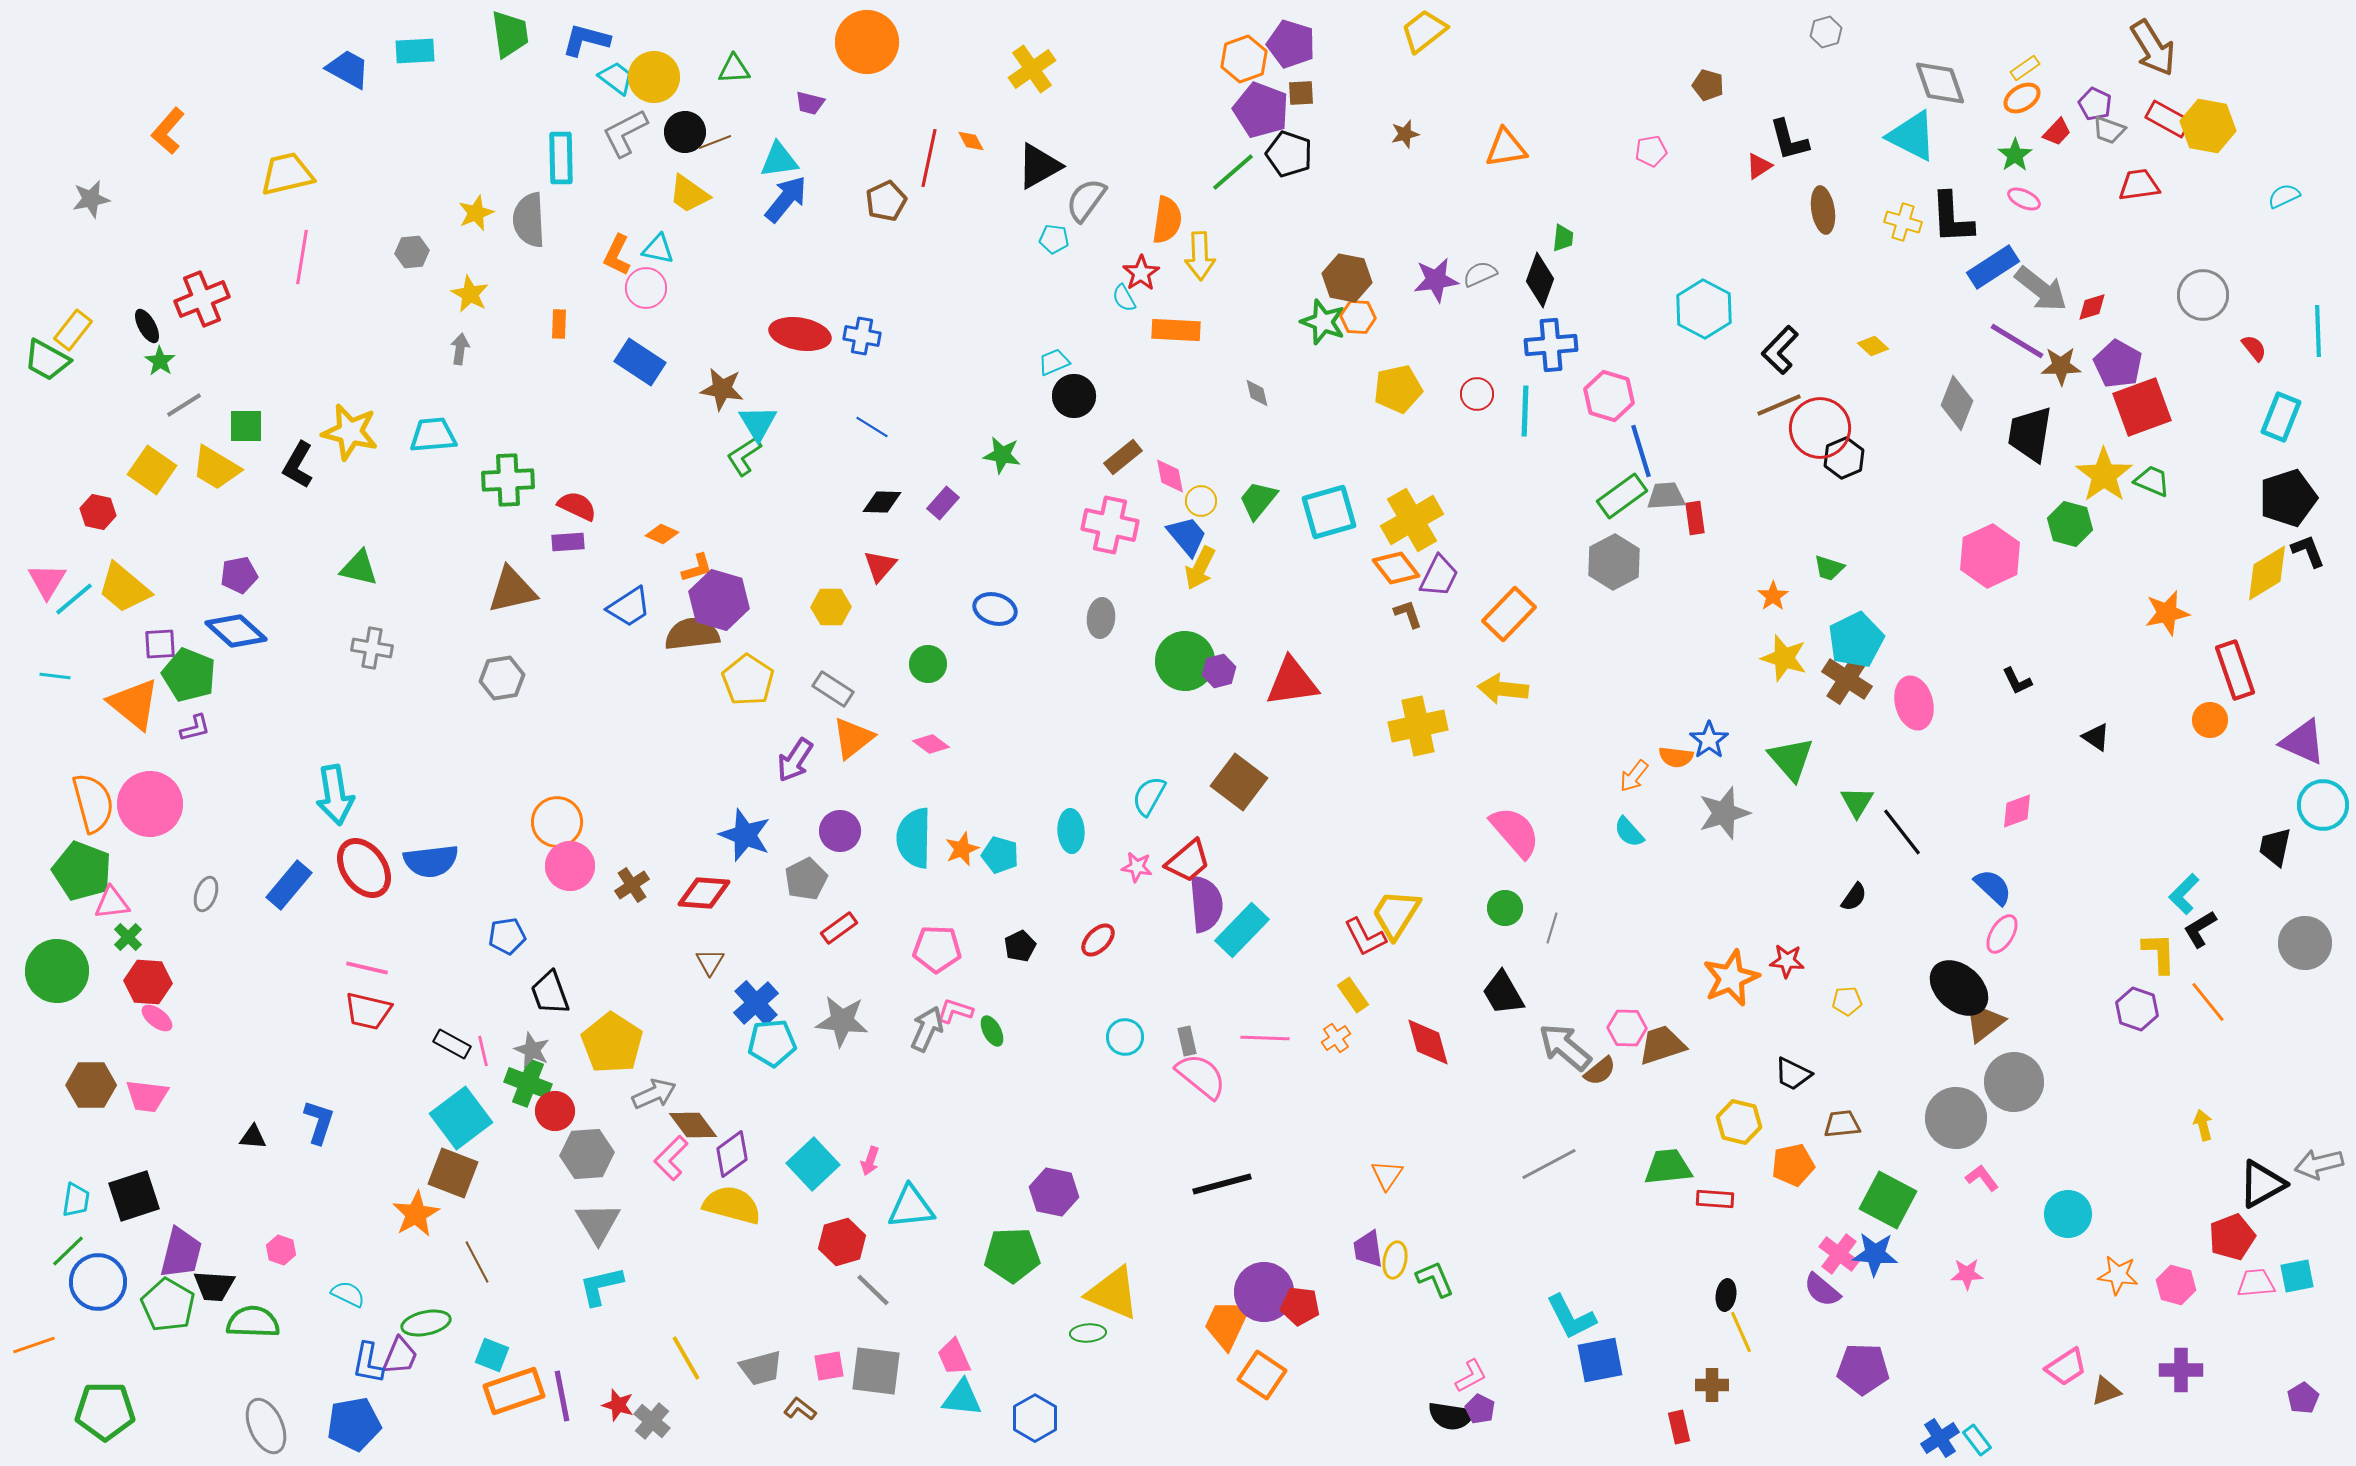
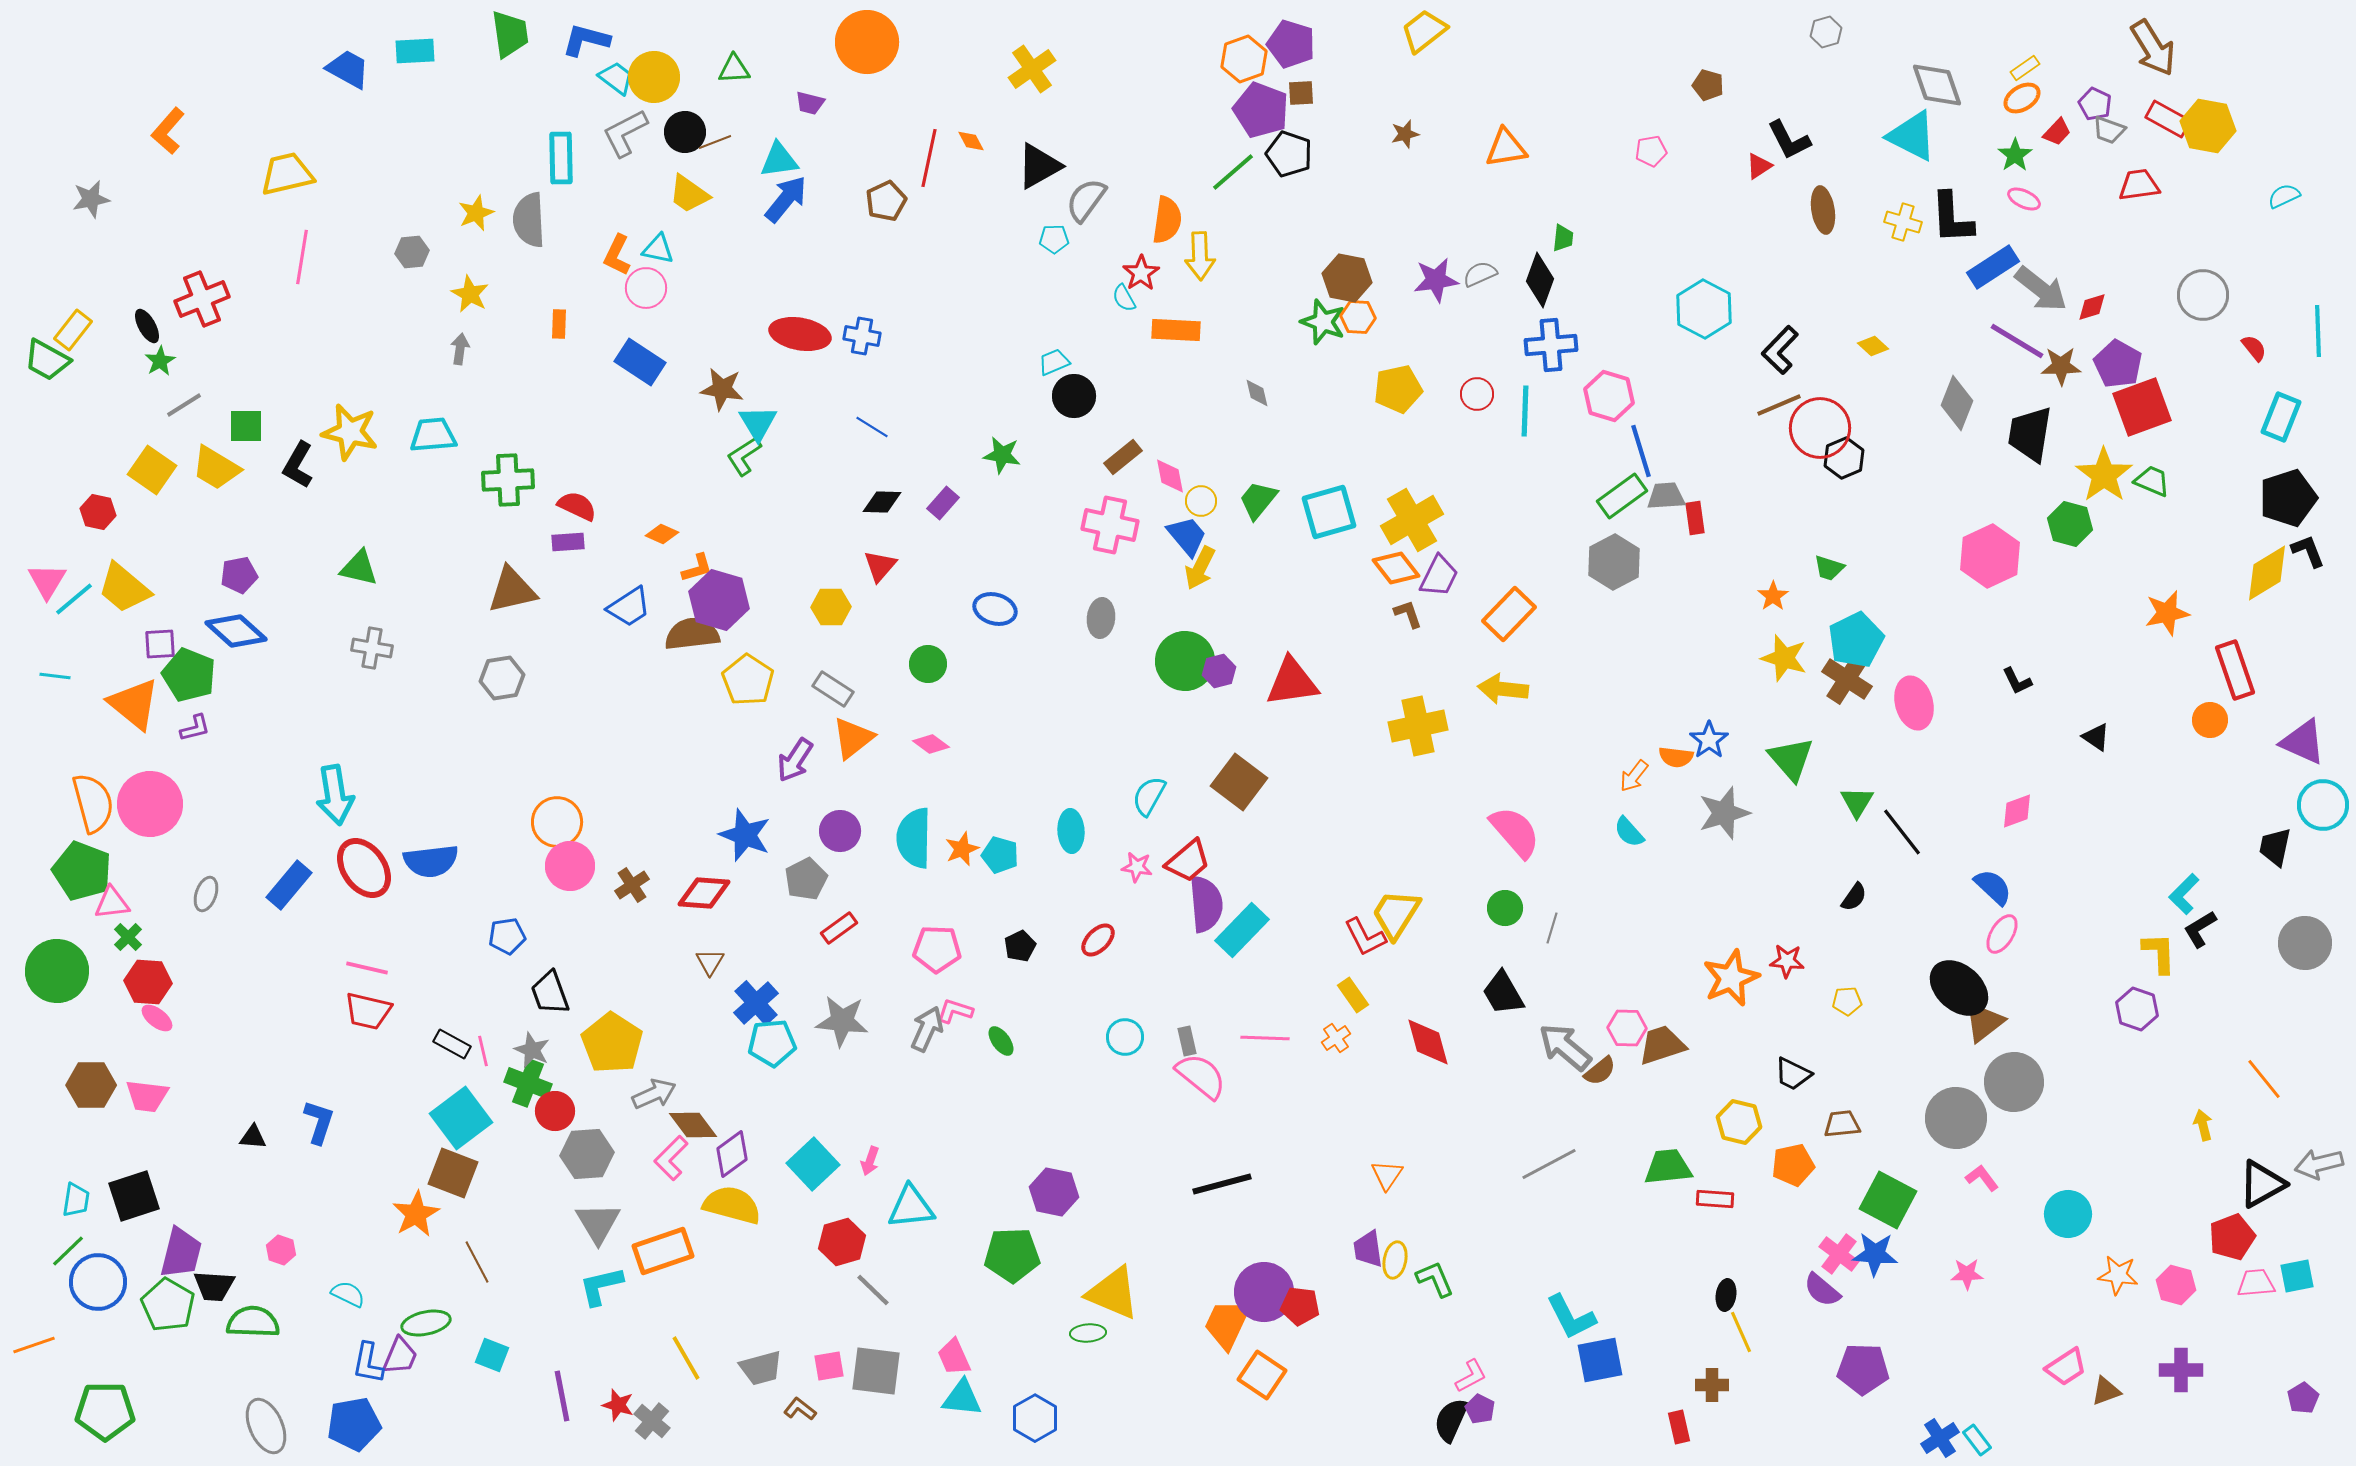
gray diamond at (1940, 83): moved 3 px left, 2 px down
black L-shape at (1789, 140): rotated 12 degrees counterclockwise
cyan pentagon at (1054, 239): rotated 8 degrees counterclockwise
green star at (160, 361): rotated 8 degrees clockwise
orange line at (2208, 1002): moved 56 px right, 77 px down
green ellipse at (992, 1031): moved 9 px right, 10 px down; rotated 8 degrees counterclockwise
orange rectangle at (514, 1391): moved 149 px right, 140 px up
black semicircle at (1451, 1416): moved 4 px down; rotated 105 degrees clockwise
